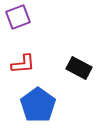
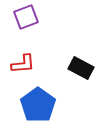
purple square: moved 8 px right
black rectangle: moved 2 px right
